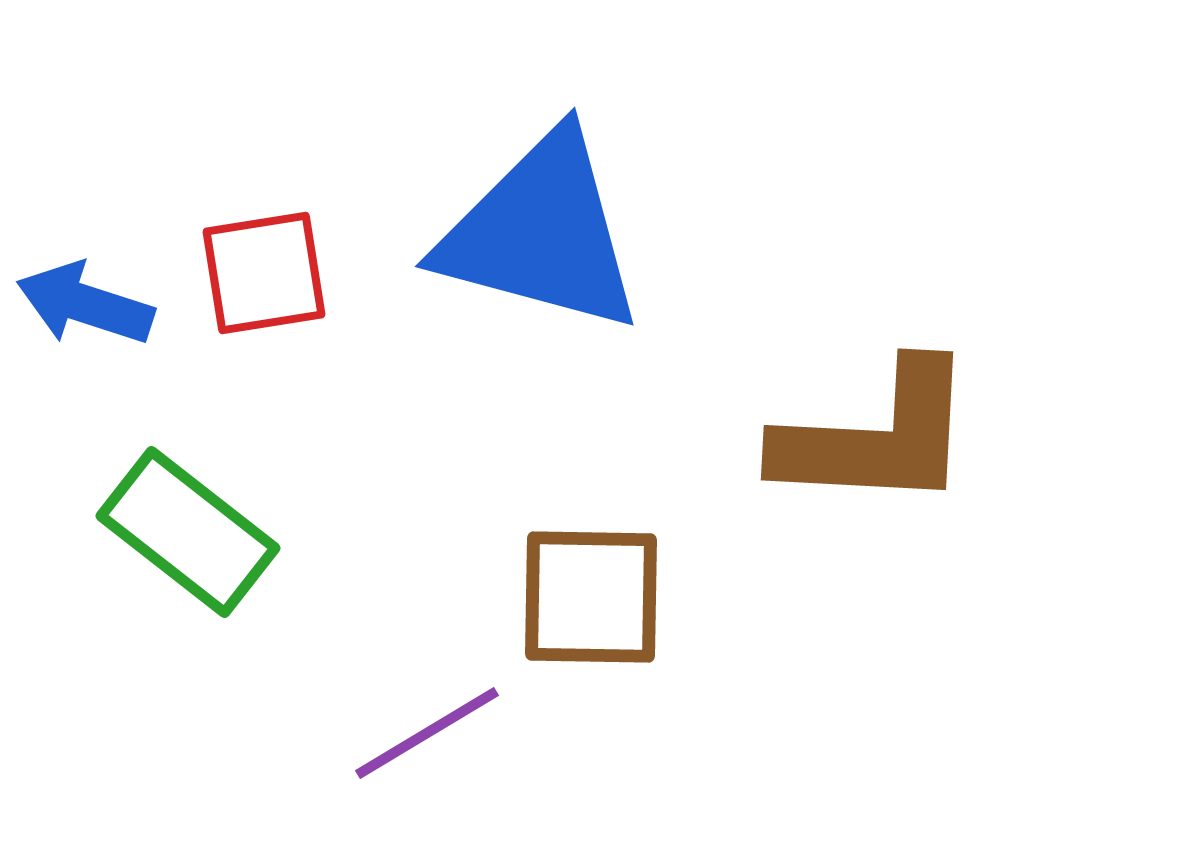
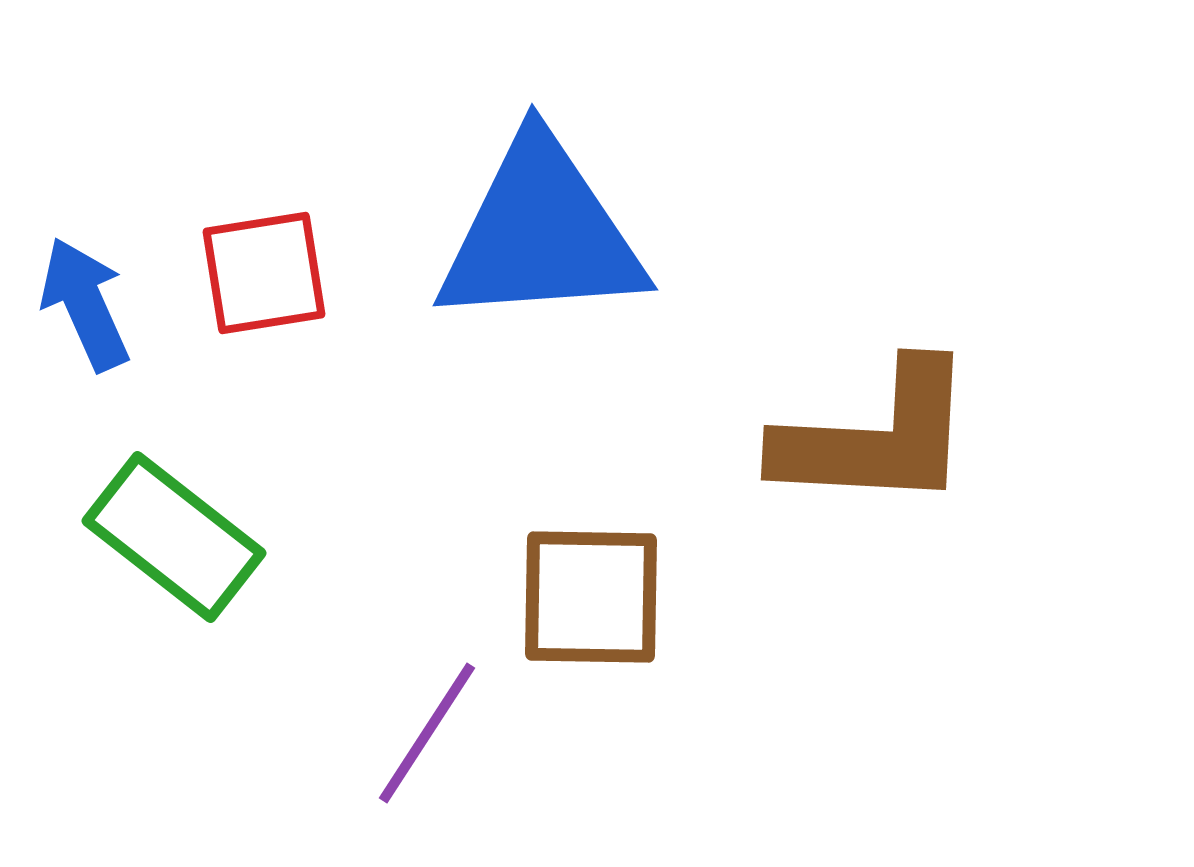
blue triangle: rotated 19 degrees counterclockwise
blue arrow: rotated 48 degrees clockwise
green rectangle: moved 14 px left, 5 px down
purple line: rotated 26 degrees counterclockwise
